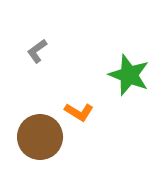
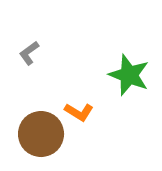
gray L-shape: moved 8 px left, 2 px down
brown circle: moved 1 px right, 3 px up
